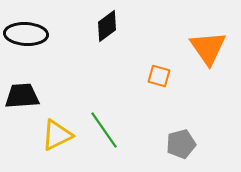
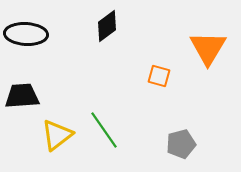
orange triangle: rotated 6 degrees clockwise
yellow triangle: rotated 12 degrees counterclockwise
